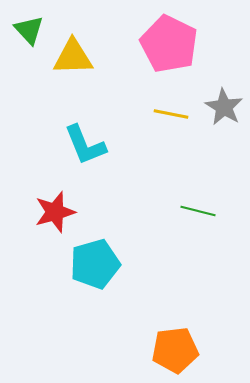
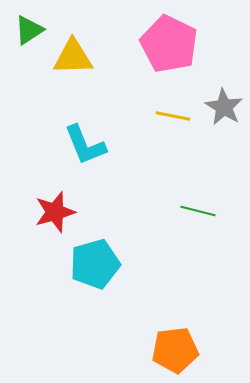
green triangle: rotated 40 degrees clockwise
yellow line: moved 2 px right, 2 px down
